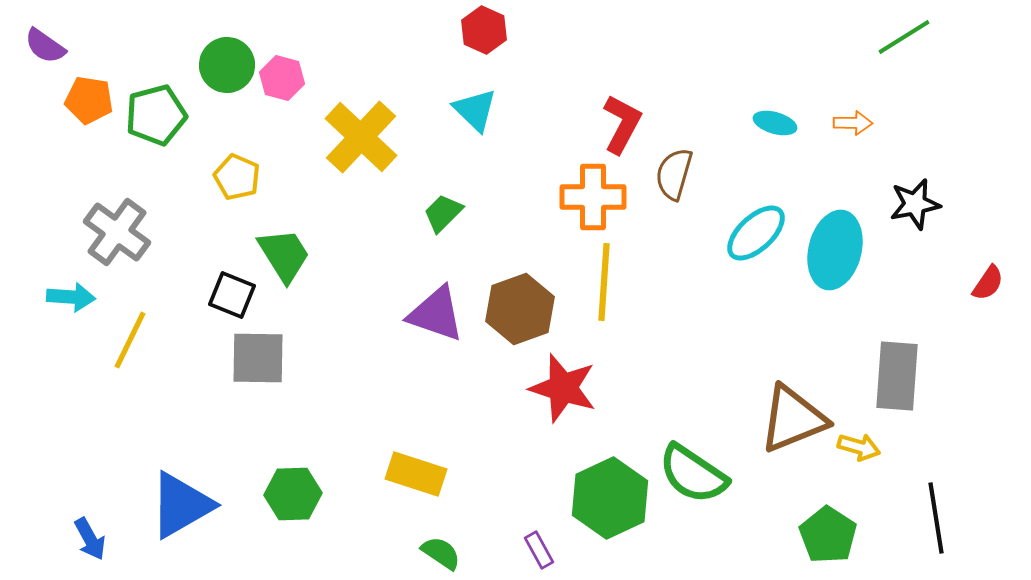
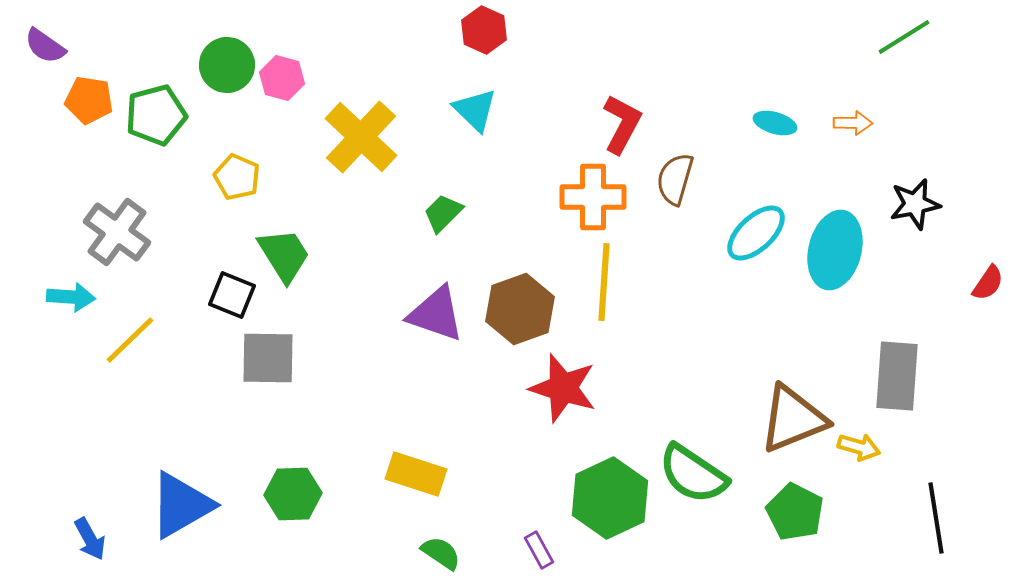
brown semicircle at (674, 174): moved 1 px right, 5 px down
yellow line at (130, 340): rotated 20 degrees clockwise
gray square at (258, 358): moved 10 px right
green pentagon at (828, 535): moved 33 px left, 23 px up; rotated 6 degrees counterclockwise
